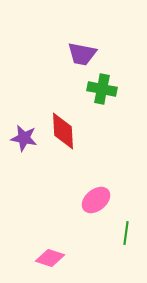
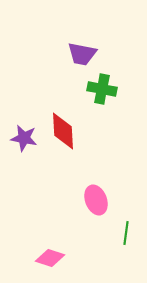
pink ellipse: rotated 72 degrees counterclockwise
